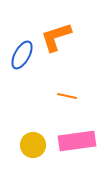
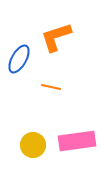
blue ellipse: moved 3 px left, 4 px down
orange line: moved 16 px left, 9 px up
